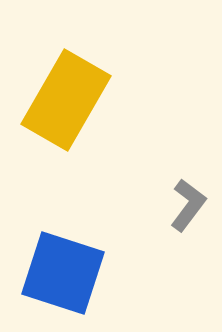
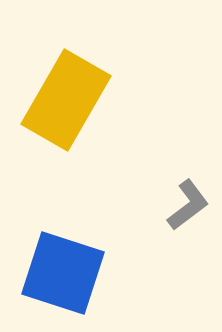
gray L-shape: rotated 16 degrees clockwise
